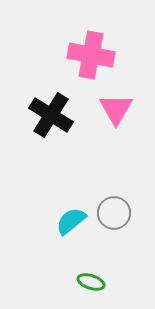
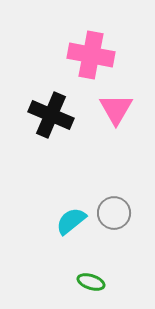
black cross: rotated 9 degrees counterclockwise
